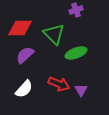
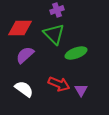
purple cross: moved 19 px left
white semicircle: rotated 96 degrees counterclockwise
